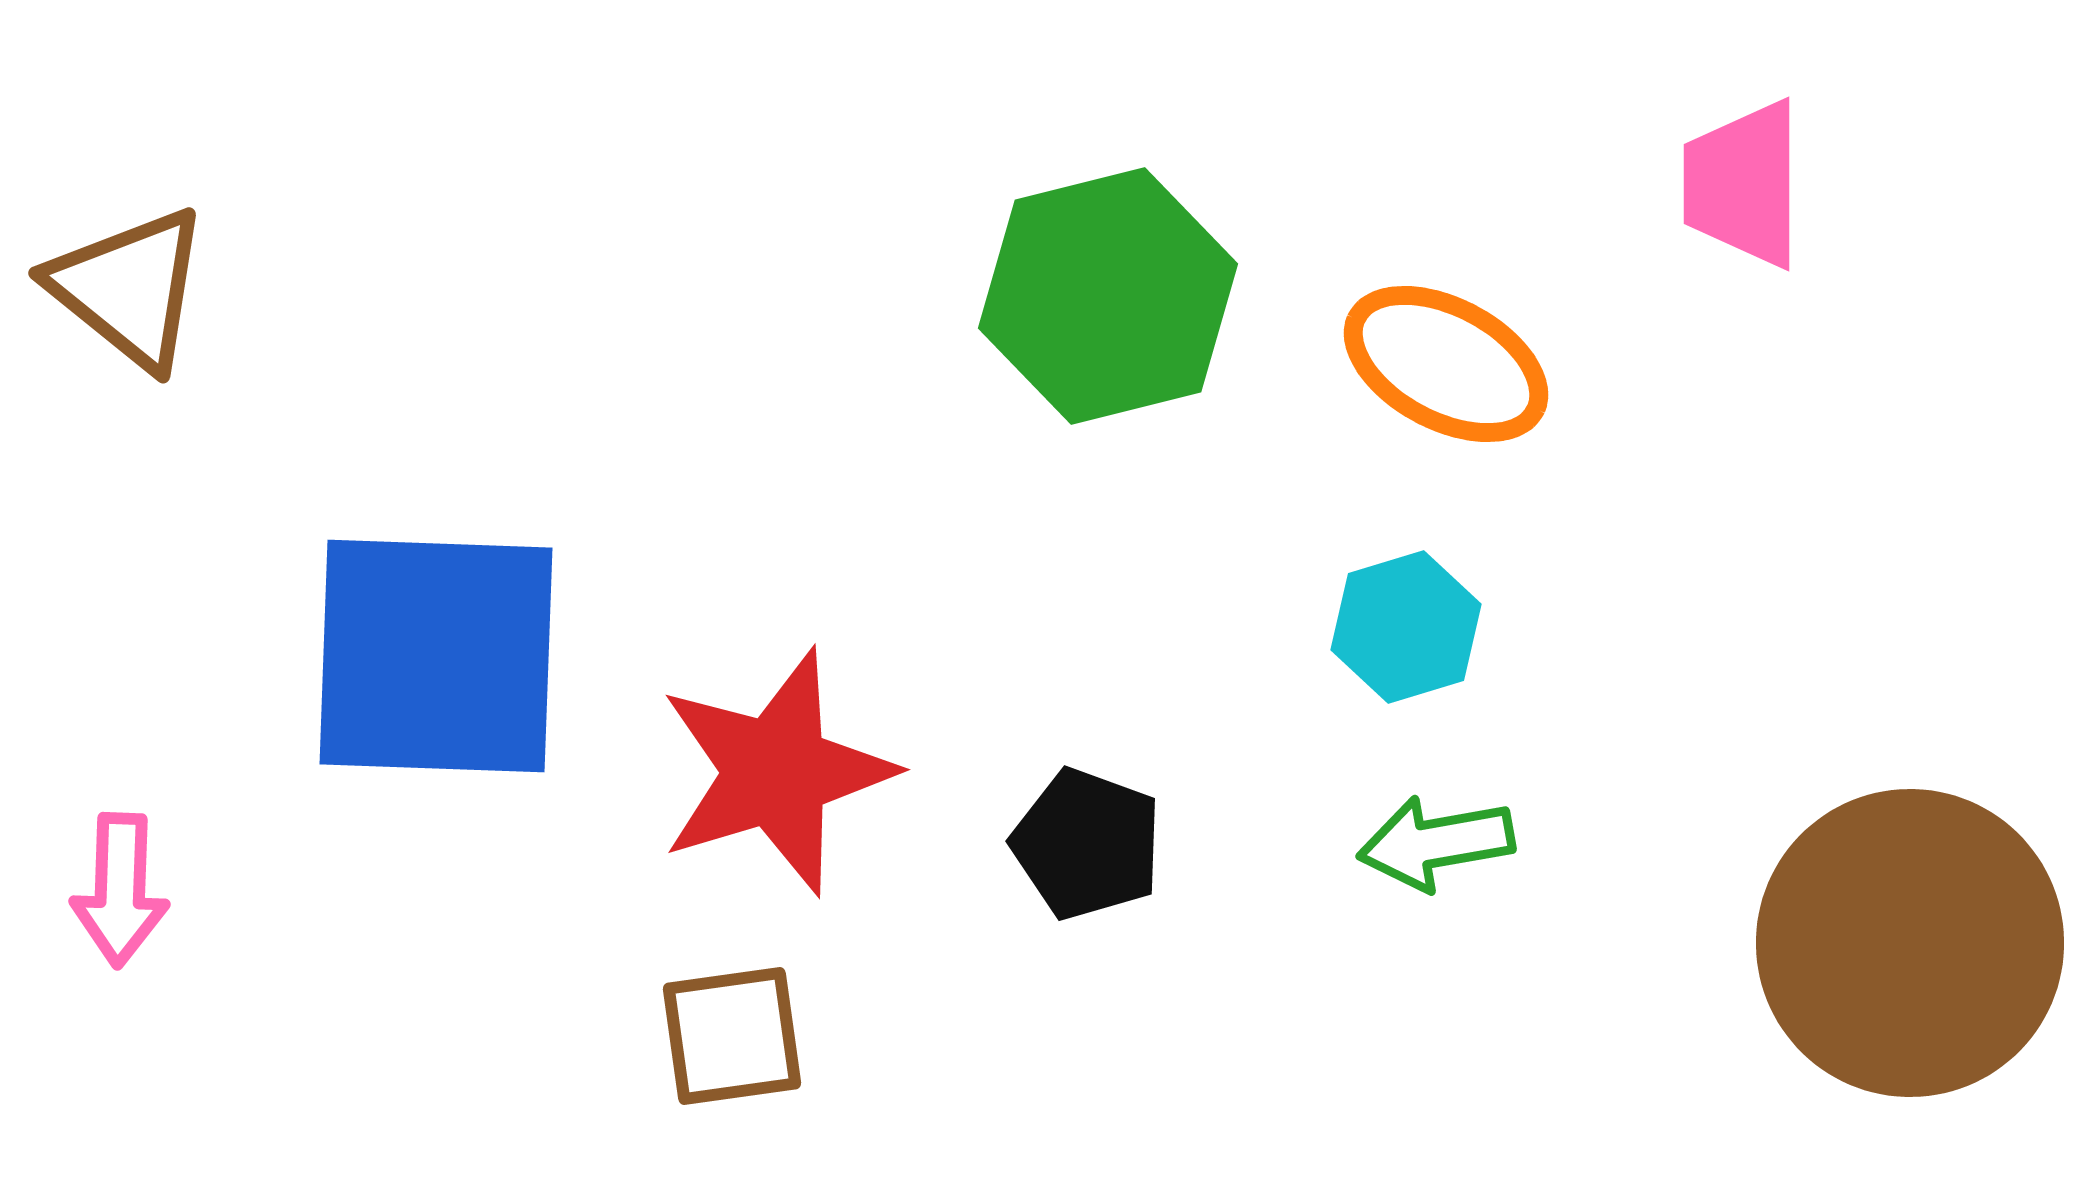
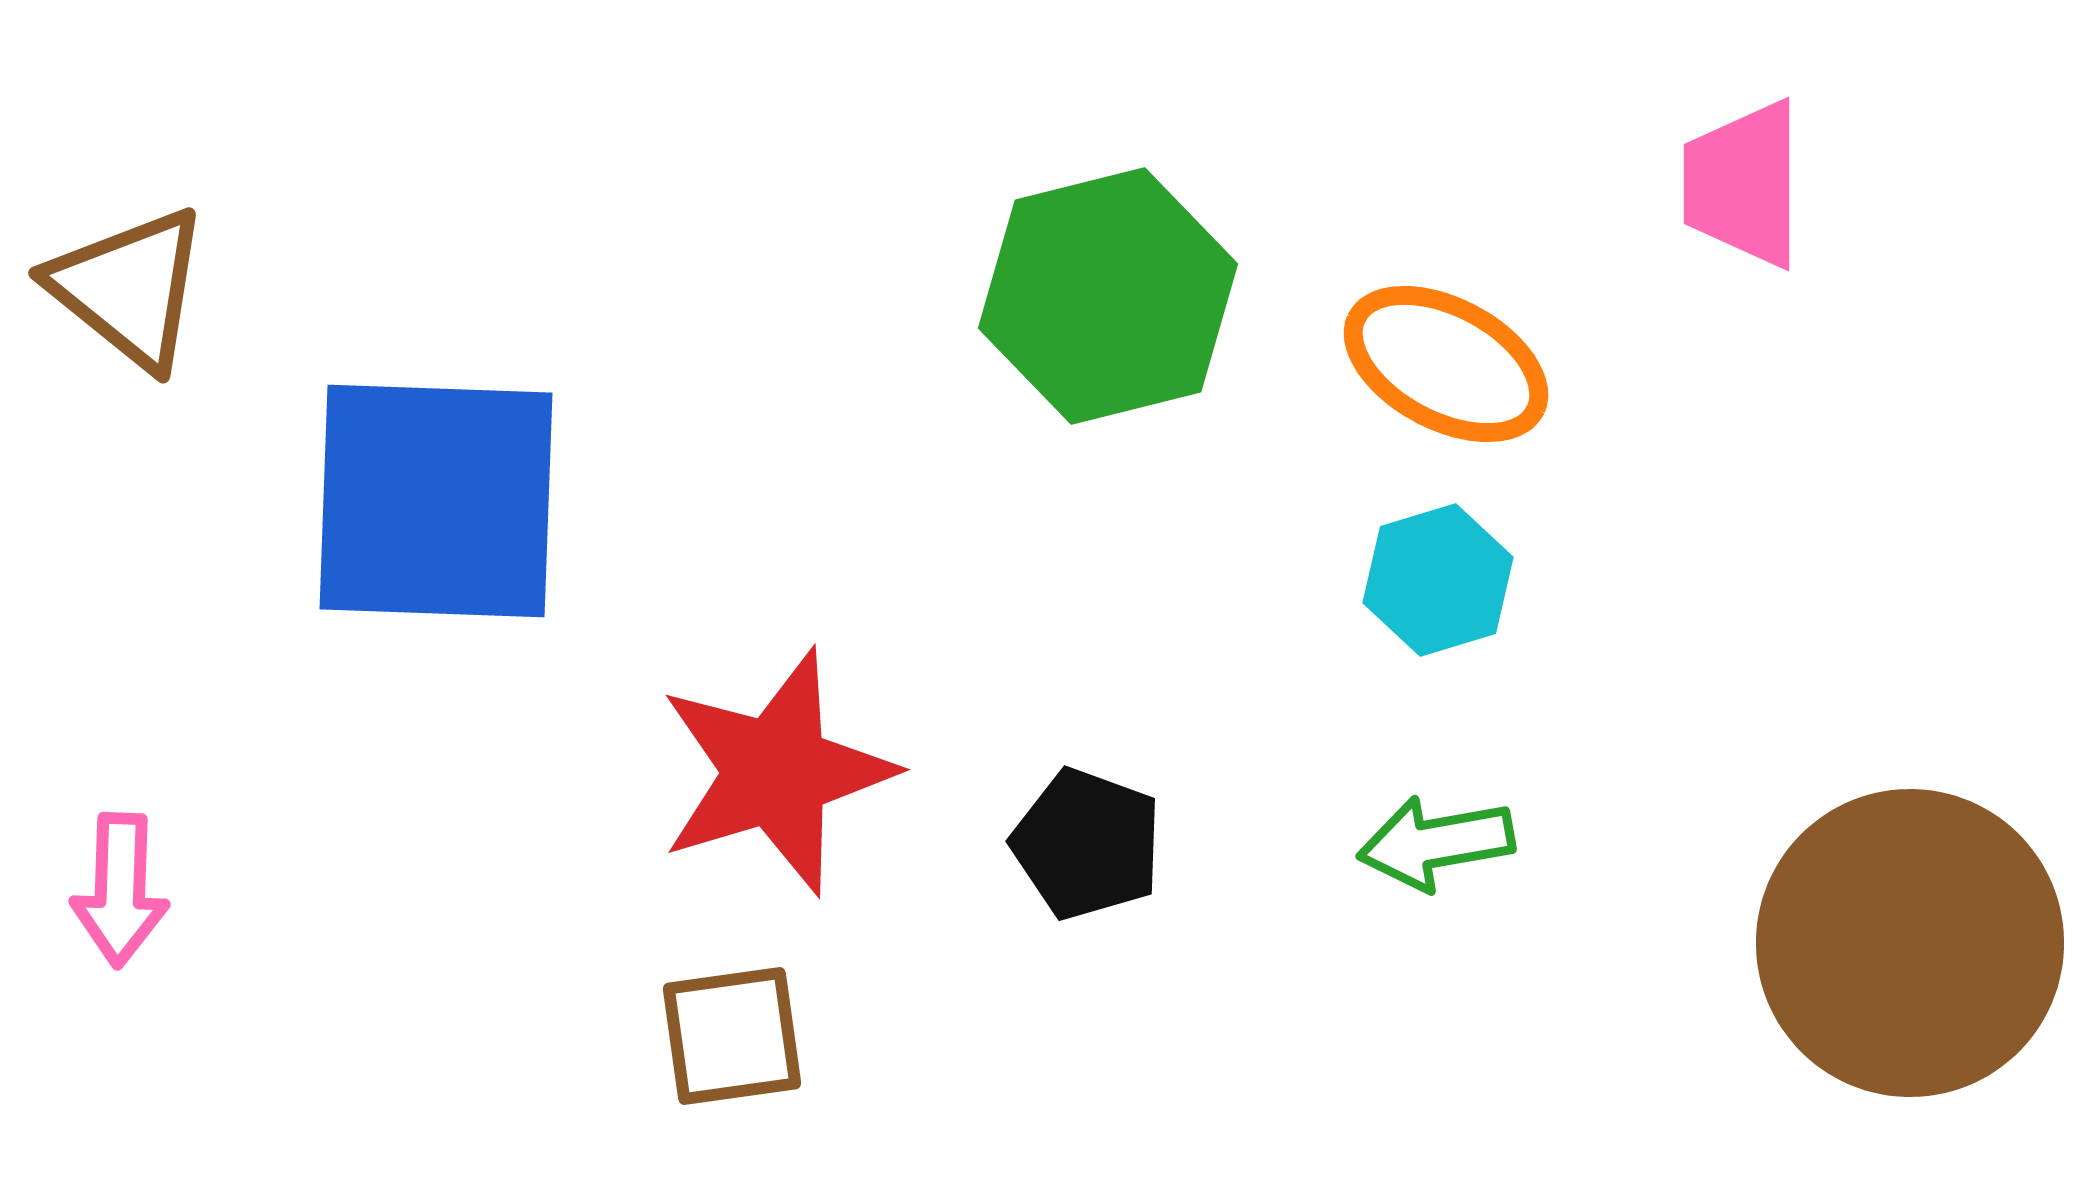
cyan hexagon: moved 32 px right, 47 px up
blue square: moved 155 px up
